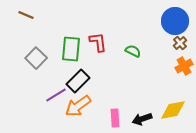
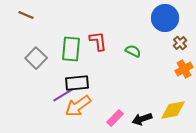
blue circle: moved 10 px left, 3 px up
red L-shape: moved 1 px up
orange cross: moved 3 px down
black rectangle: moved 1 px left, 2 px down; rotated 40 degrees clockwise
purple line: moved 7 px right
pink rectangle: rotated 48 degrees clockwise
